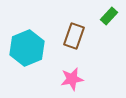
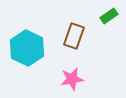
green rectangle: rotated 12 degrees clockwise
cyan hexagon: rotated 12 degrees counterclockwise
